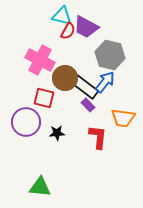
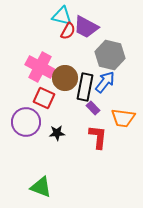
pink cross: moved 7 px down
black rectangle: rotated 64 degrees clockwise
red square: rotated 10 degrees clockwise
purple rectangle: moved 5 px right, 3 px down
green triangle: moved 1 px right; rotated 15 degrees clockwise
